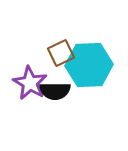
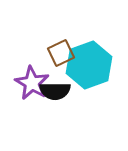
cyan hexagon: rotated 18 degrees counterclockwise
purple star: moved 2 px right
